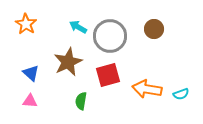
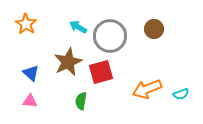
red square: moved 7 px left, 3 px up
orange arrow: rotated 32 degrees counterclockwise
